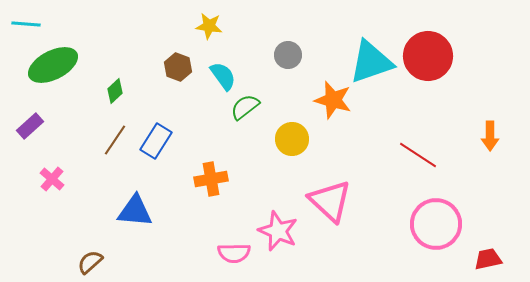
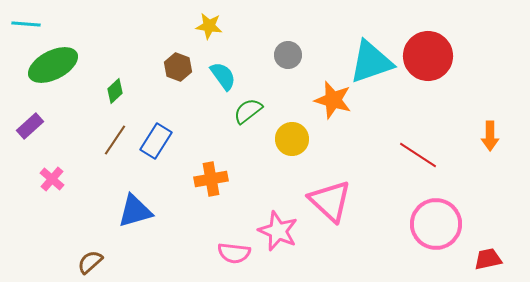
green semicircle: moved 3 px right, 4 px down
blue triangle: rotated 21 degrees counterclockwise
pink semicircle: rotated 8 degrees clockwise
